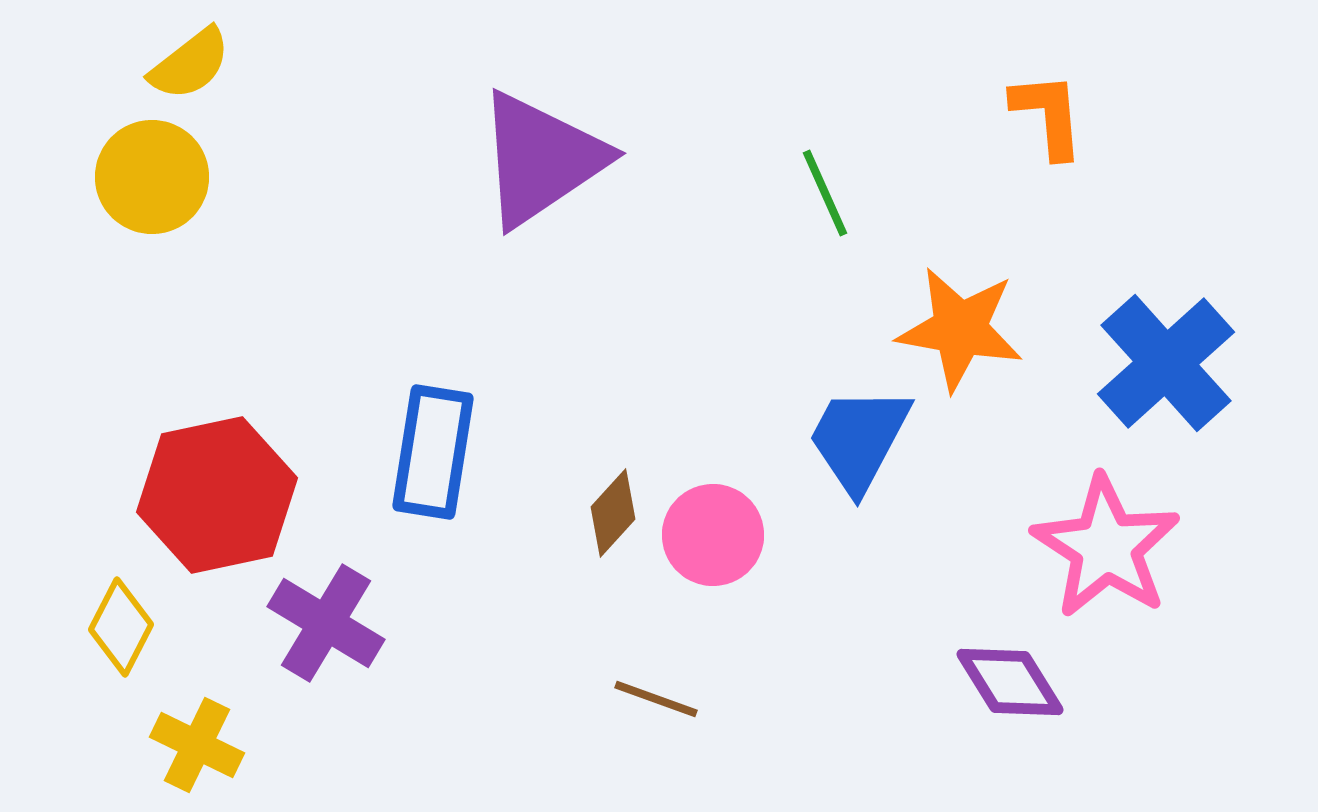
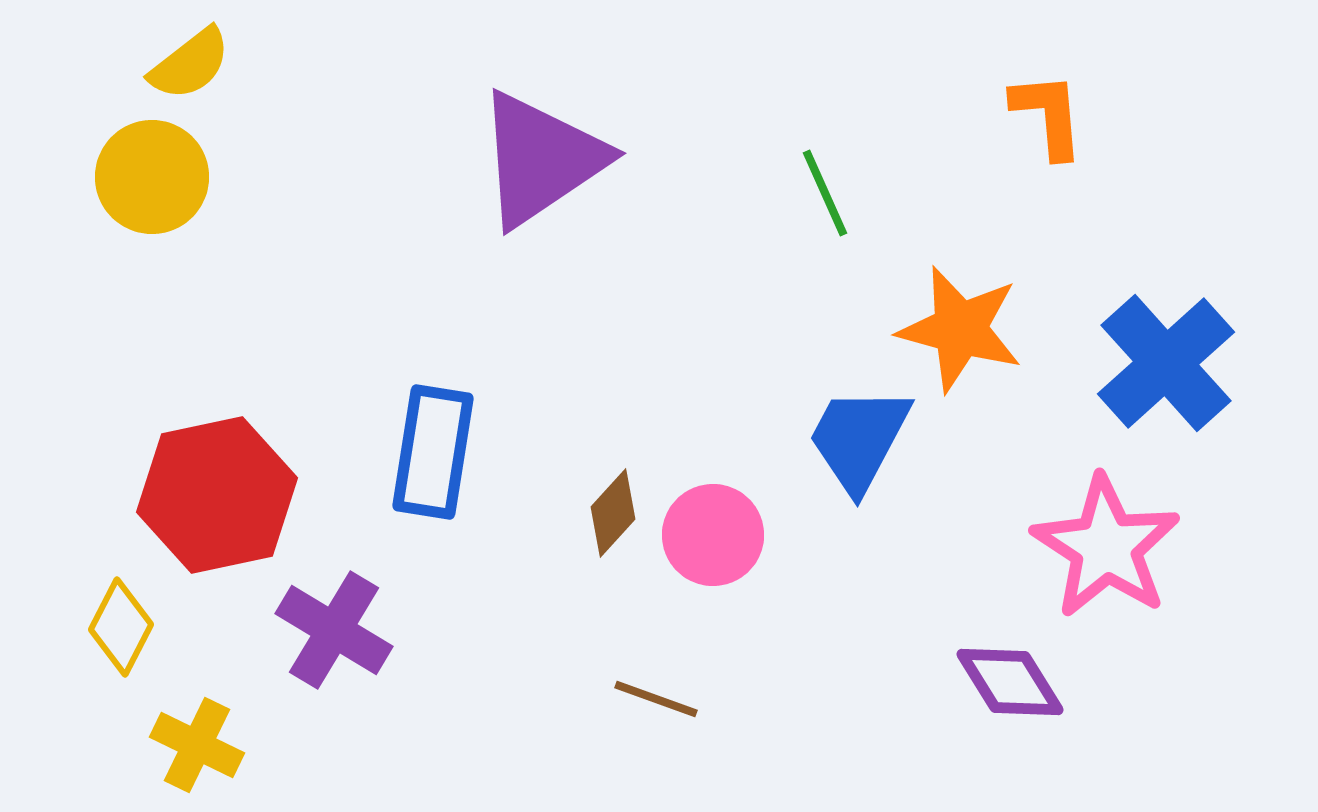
orange star: rotated 5 degrees clockwise
purple cross: moved 8 px right, 7 px down
